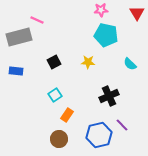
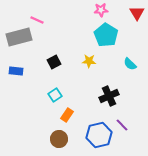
cyan pentagon: rotated 20 degrees clockwise
yellow star: moved 1 px right, 1 px up
